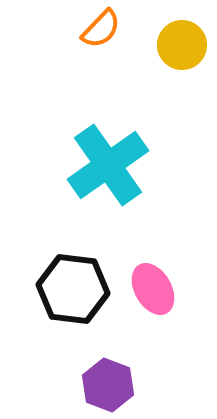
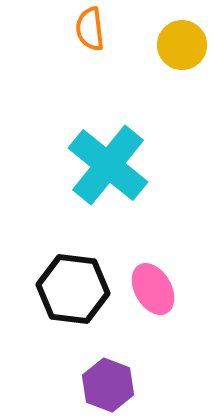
orange semicircle: moved 11 px left; rotated 129 degrees clockwise
cyan cross: rotated 16 degrees counterclockwise
